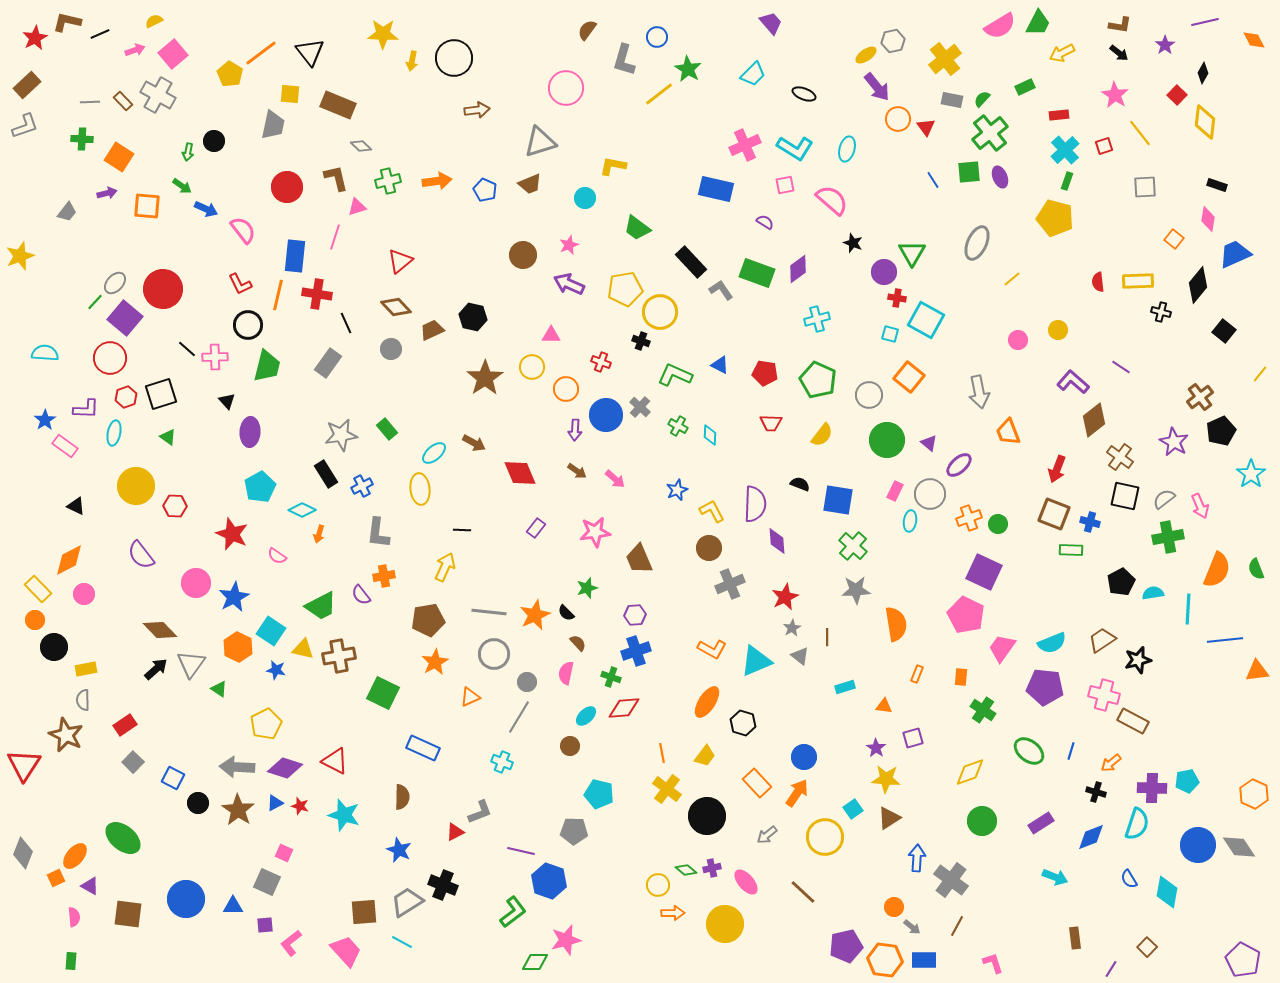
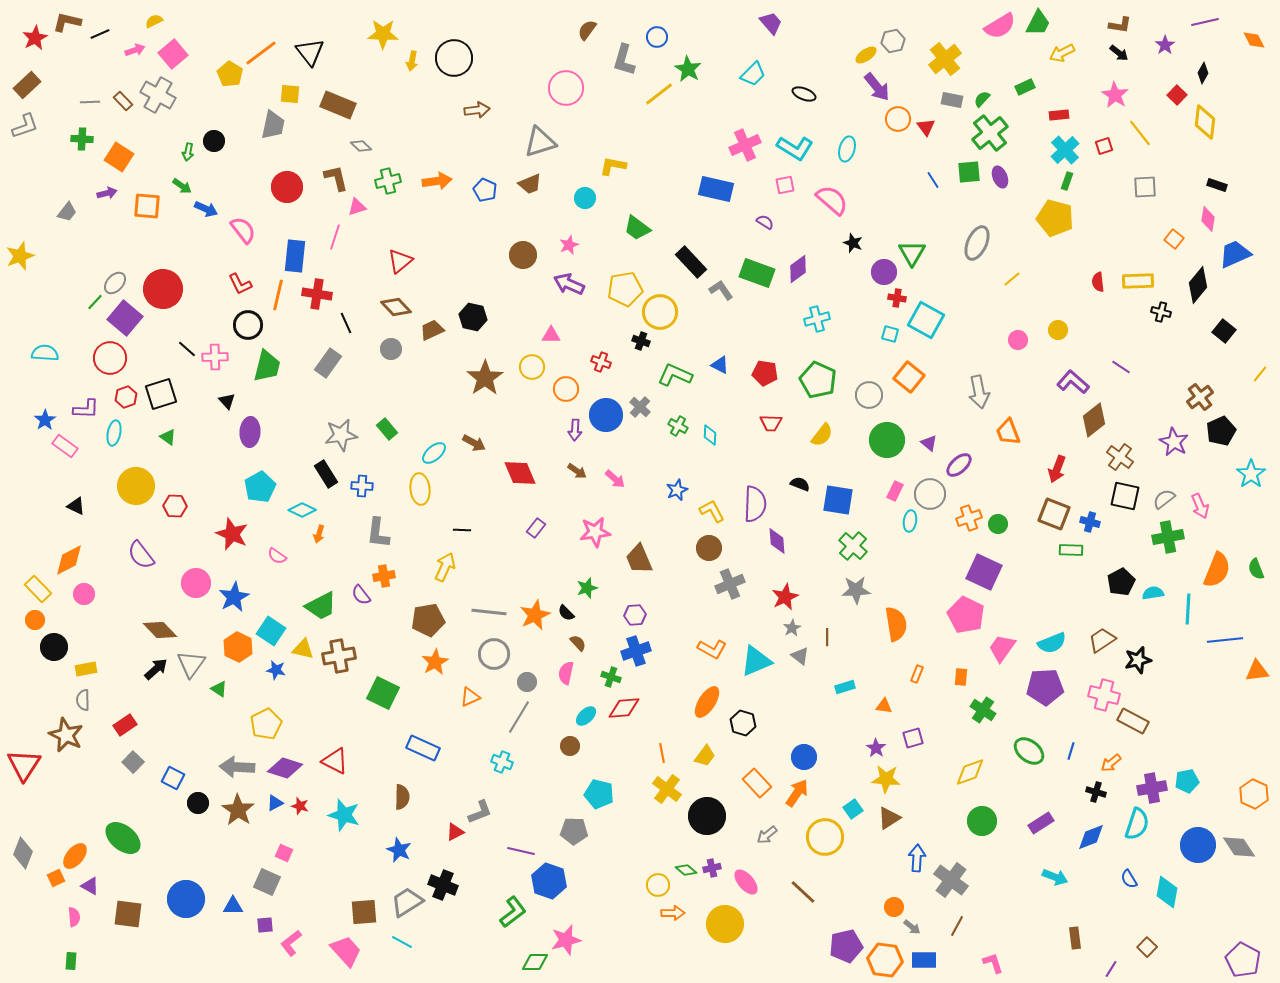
blue cross at (362, 486): rotated 30 degrees clockwise
purple pentagon at (1045, 687): rotated 9 degrees counterclockwise
purple cross at (1152, 788): rotated 12 degrees counterclockwise
